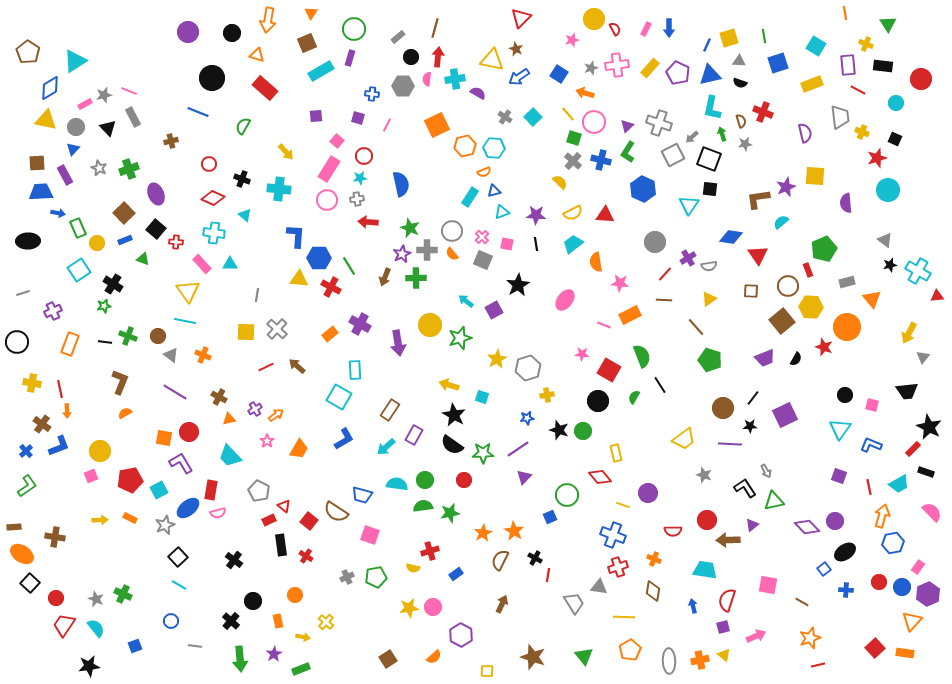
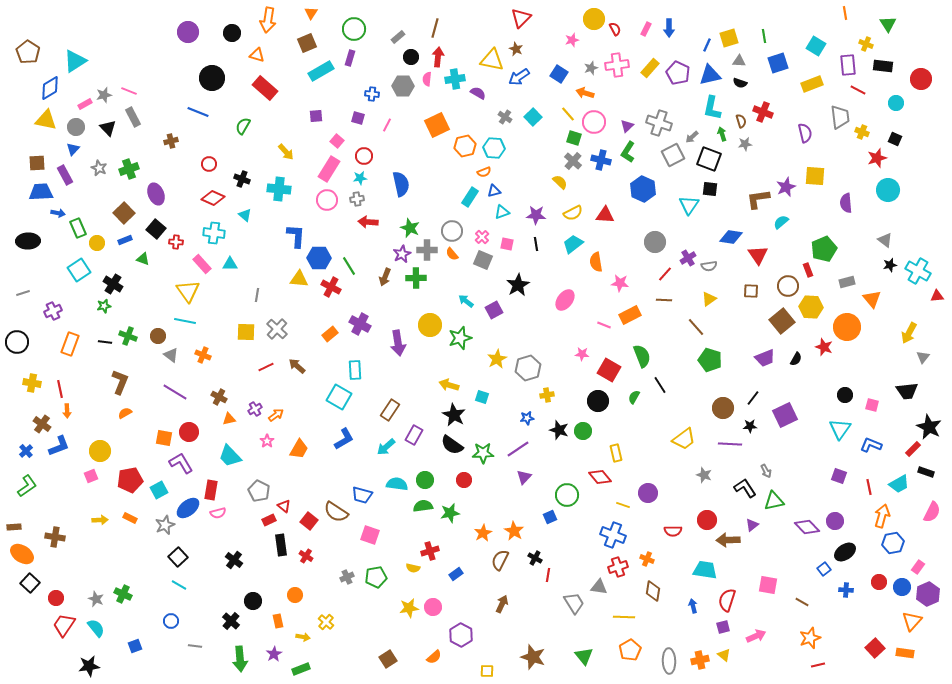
pink semicircle at (932, 512): rotated 70 degrees clockwise
orange cross at (654, 559): moved 7 px left
